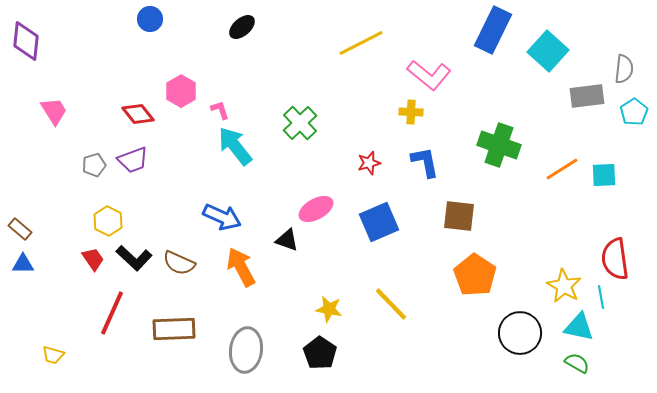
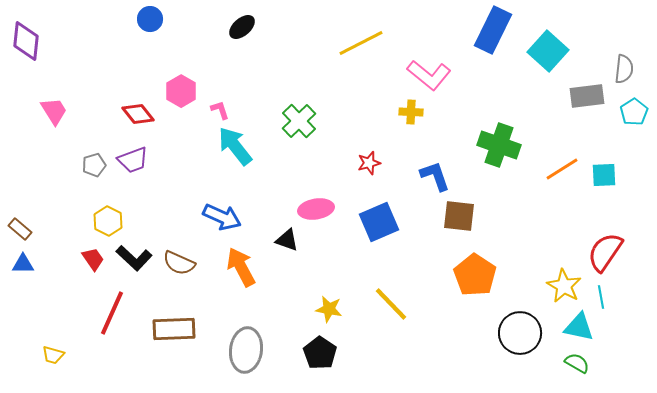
green cross at (300, 123): moved 1 px left, 2 px up
blue L-shape at (425, 162): moved 10 px right, 14 px down; rotated 8 degrees counterclockwise
pink ellipse at (316, 209): rotated 20 degrees clockwise
red semicircle at (615, 259): moved 10 px left, 7 px up; rotated 42 degrees clockwise
